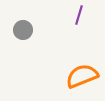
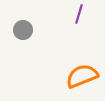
purple line: moved 1 px up
